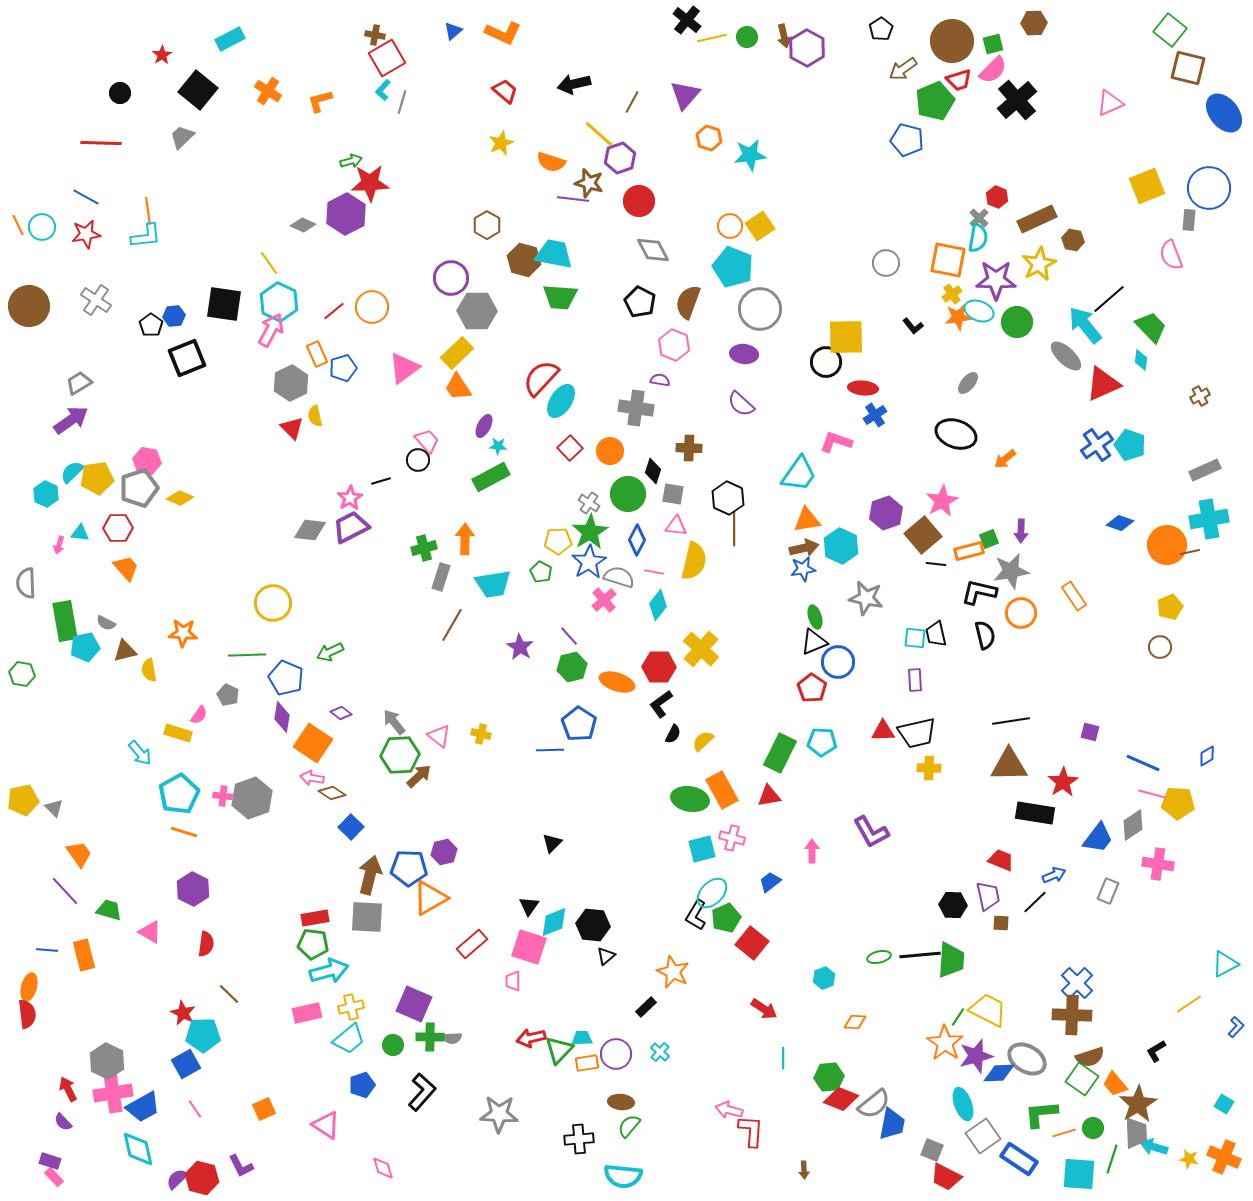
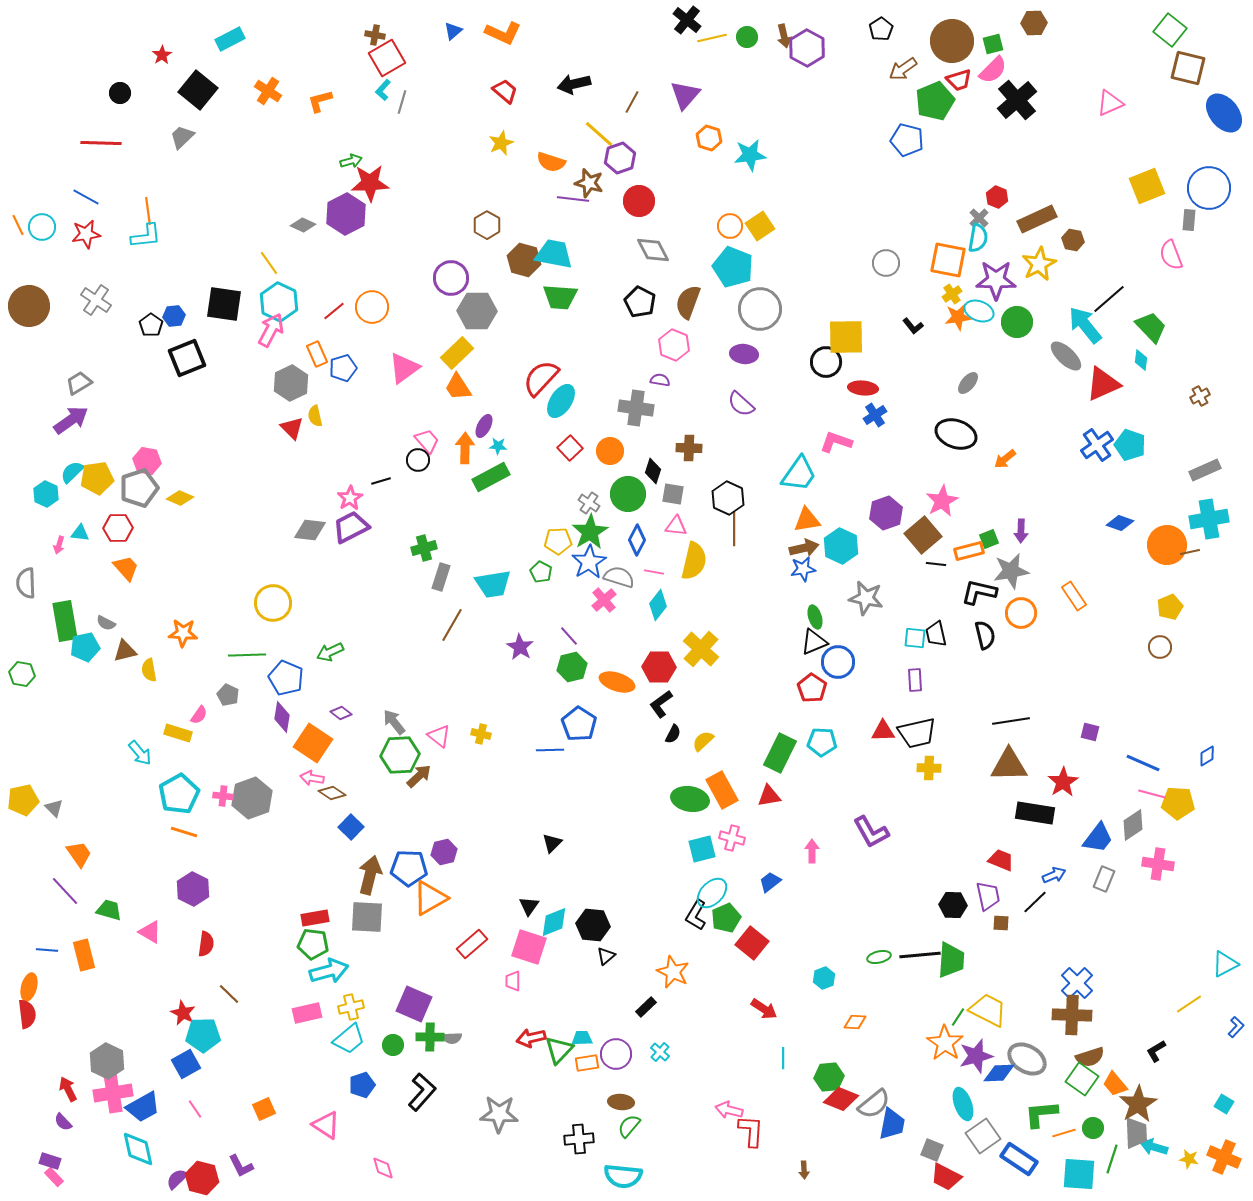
orange arrow at (465, 539): moved 91 px up
gray rectangle at (1108, 891): moved 4 px left, 12 px up
